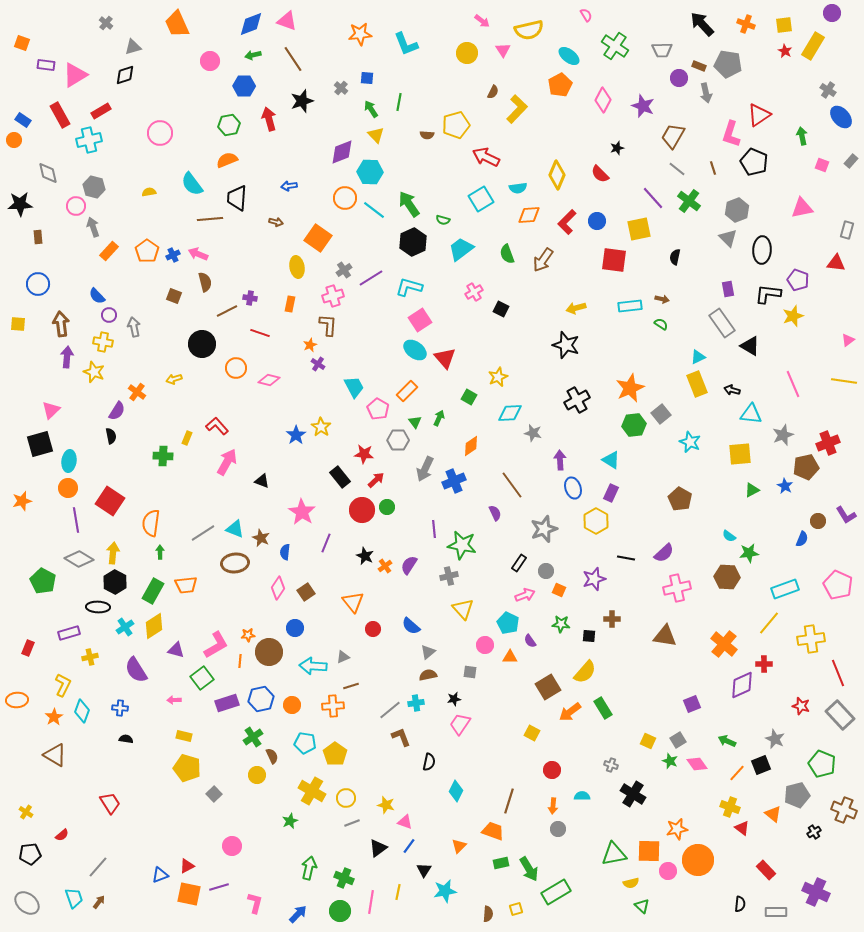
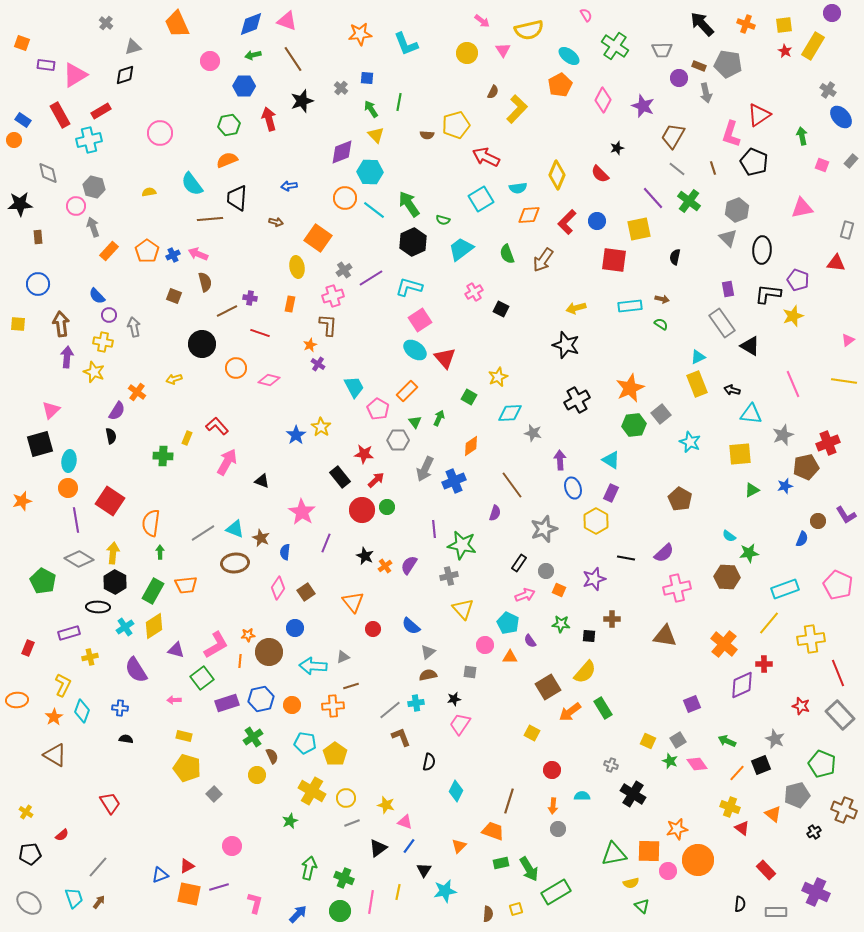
blue star at (785, 486): rotated 28 degrees clockwise
purple semicircle at (495, 513): rotated 42 degrees clockwise
gray ellipse at (27, 903): moved 2 px right
